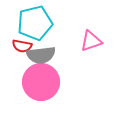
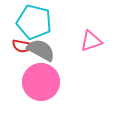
cyan pentagon: moved 1 px left, 1 px up; rotated 28 degrees clockwise
gray semicircle: moved 5 px up; rotated 144 degrees counterclockwise
